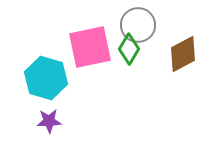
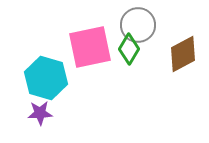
purple star: moved 9 px left, 8 px up
